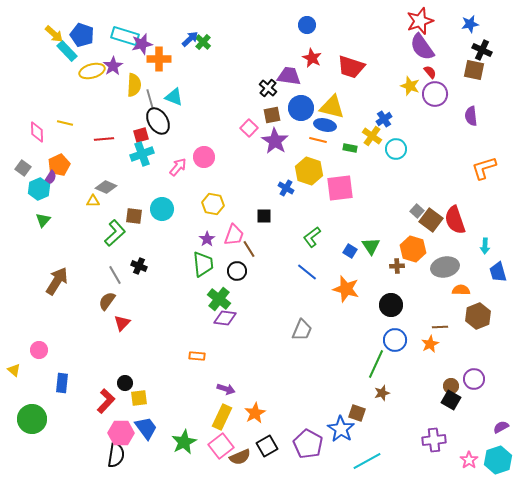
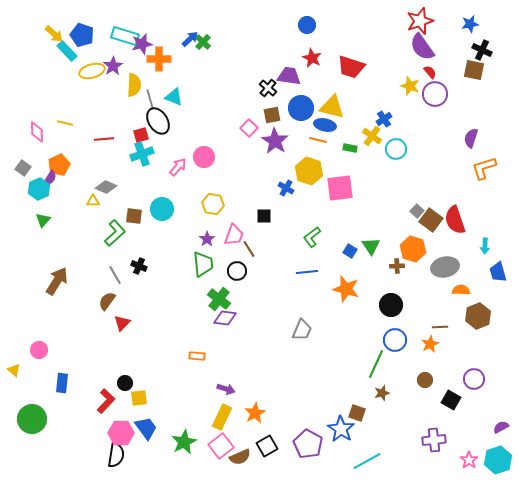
purple semicircle at (471, 116): moved 22 px down; rotated 24 degrees clockwise
blue line at (307, 272): rotated 45 degrees counterclockwise
brown circle at (451, 386): moved 26 px left, 6 px up
